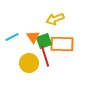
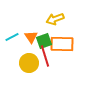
orange triangle: moved 2 px left
